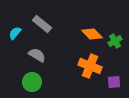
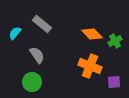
gray semicircle: rotated 24 degrees clockwise
